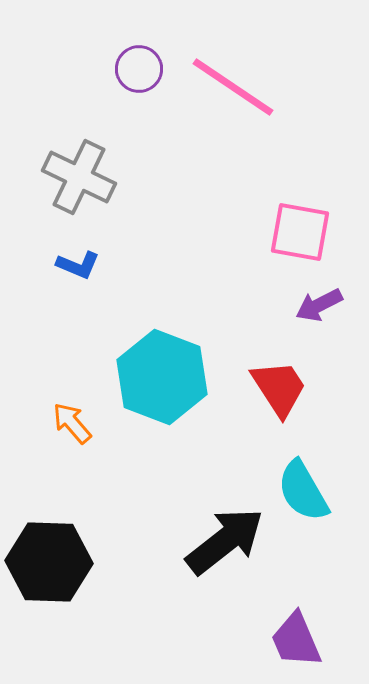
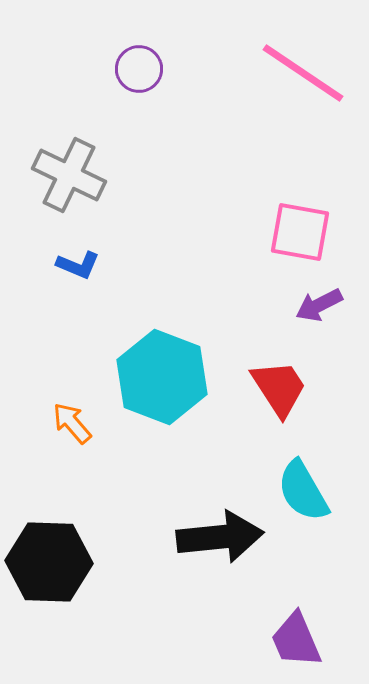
pink line: moved 70 px right, 14 px up
gray cross: moved 10 px left, 2 px up
black arrow: moved 5 px left, 4 px up; rotated 32 degrees clockwise
